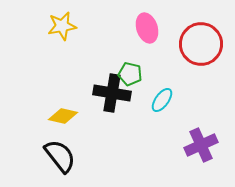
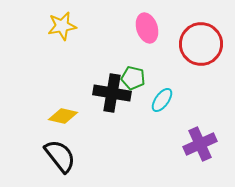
green pentagon: moved 3 px right, 4 px down
purple cross: moved 1 px left, 1 px up
